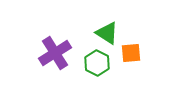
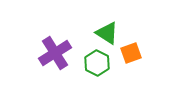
orange square: rotated 15 degrees counterclockwise
